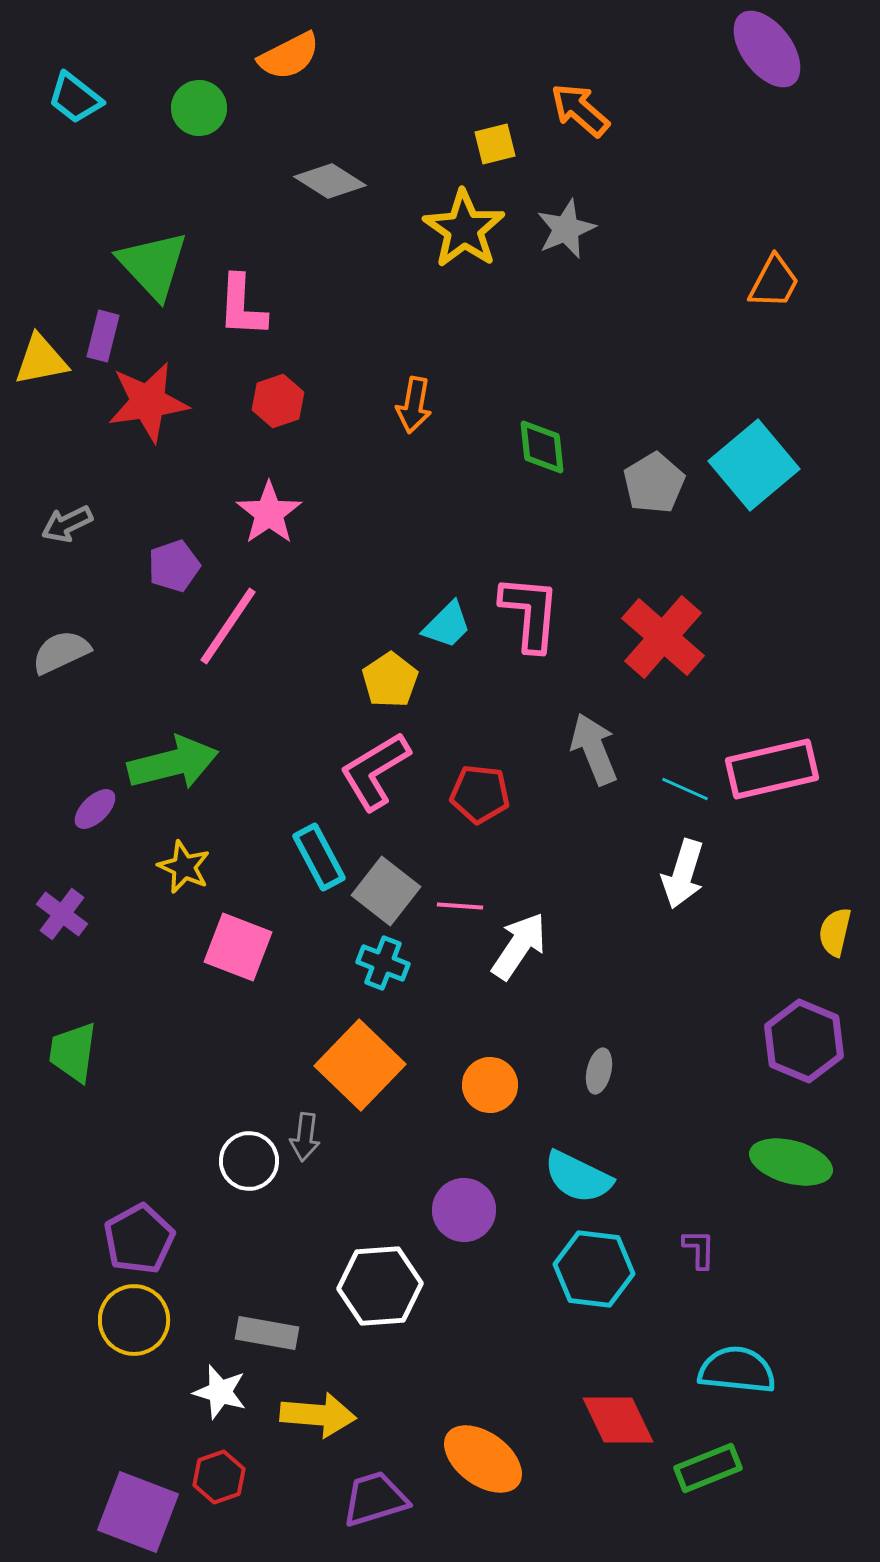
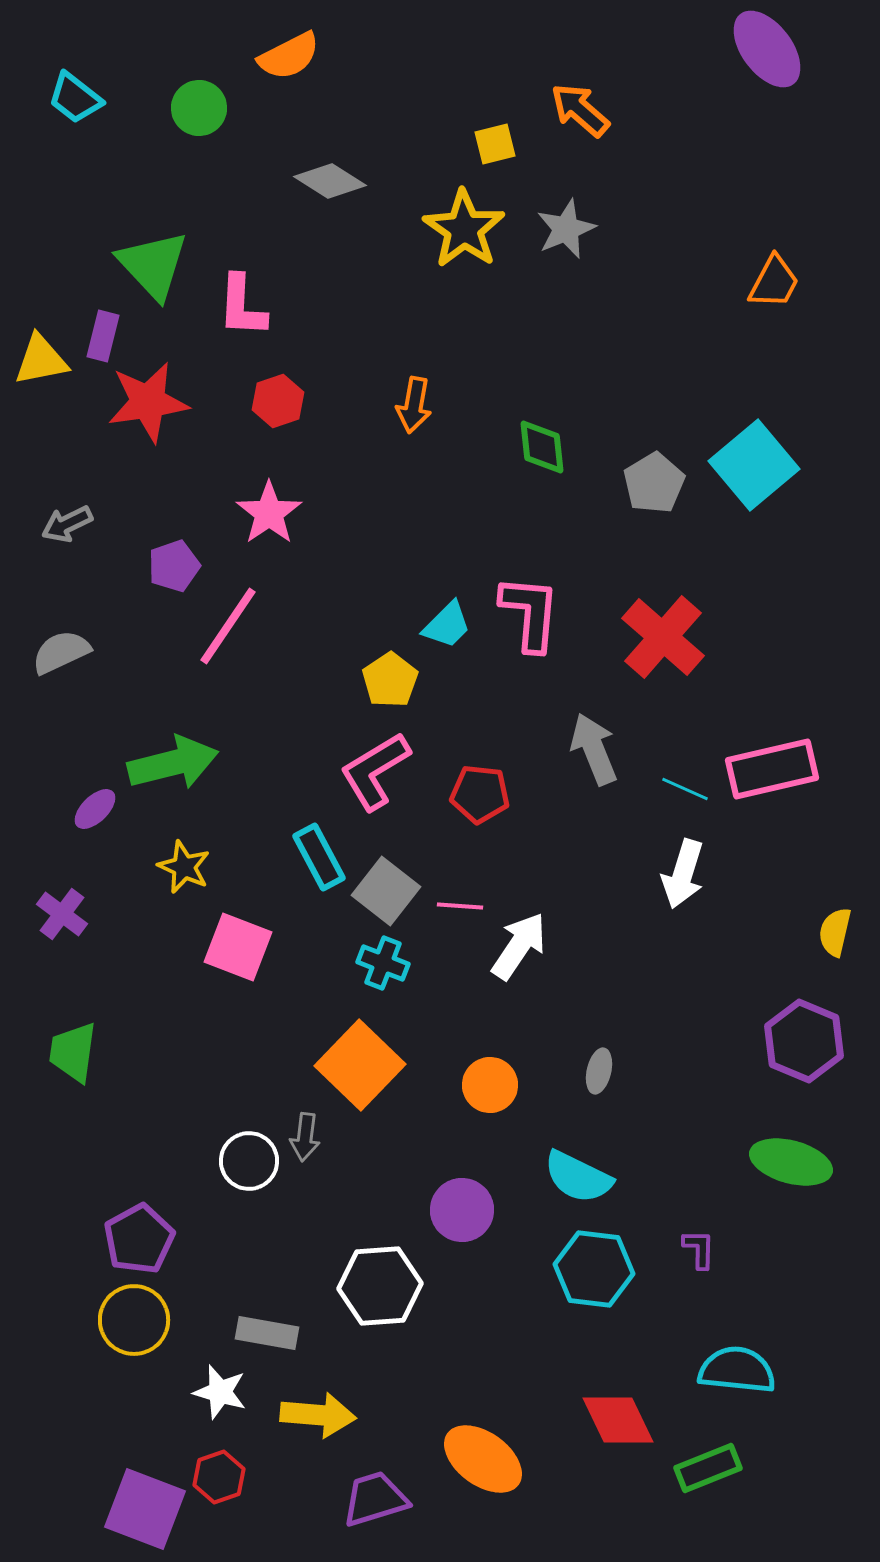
purple circle at (464, 1210): moved 2 px left
purple square at (138, 1512): moved 7 px right, 3 px up
